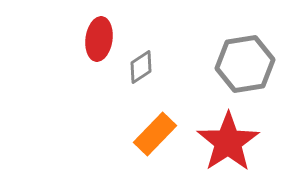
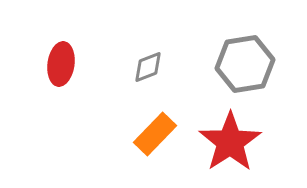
red ellipse: moved 38 px left, 25 px down
gray diamond: moved 7 px right; rotated 12 degrees clockwise
red star: moved 2 px right
